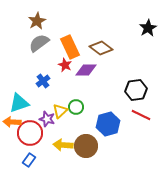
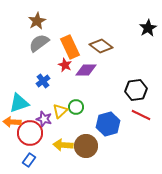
brown diamond: moved 2 px up
purple star: moved 3 px left
